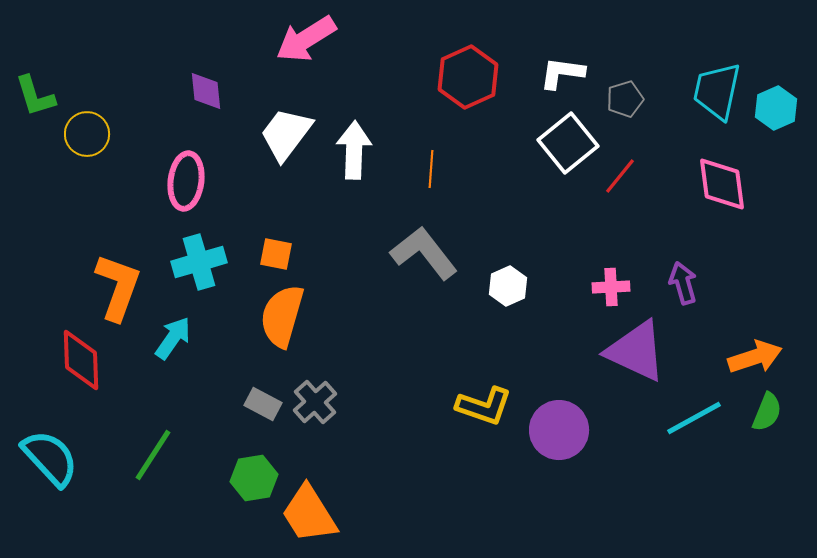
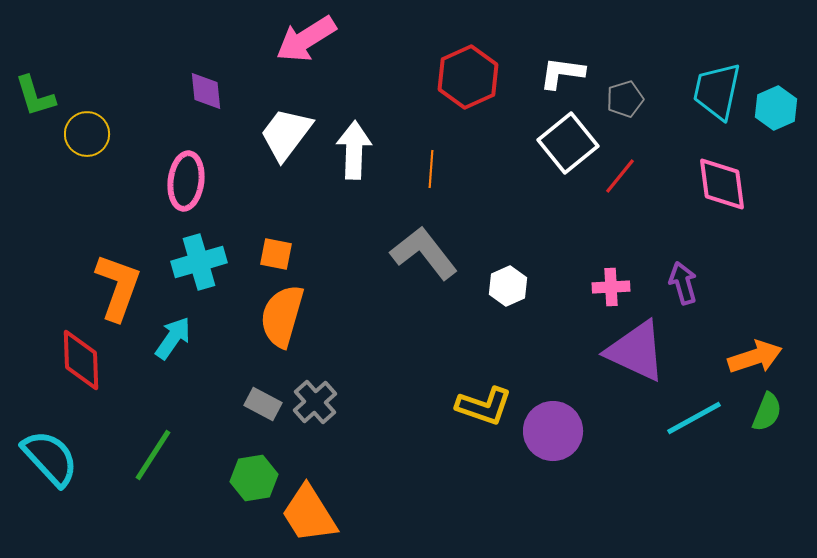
purple circle: moved 6 px left, 1 px down
